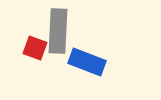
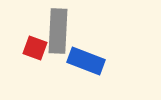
blue rectangle: moved 1 px left, 1 px up
